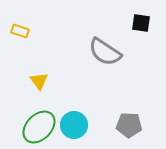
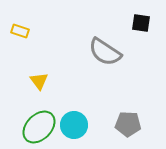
gray pentagon: moved 1 px left, 1 px up
